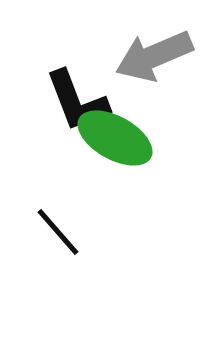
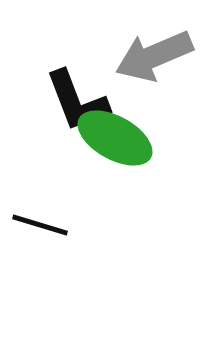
black line: moved 18 px left, 7 px up; rotated 32 degrees counterclockwise
